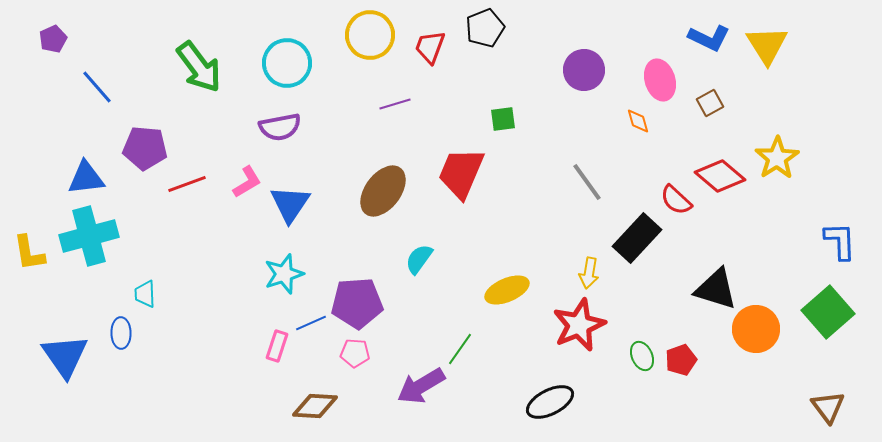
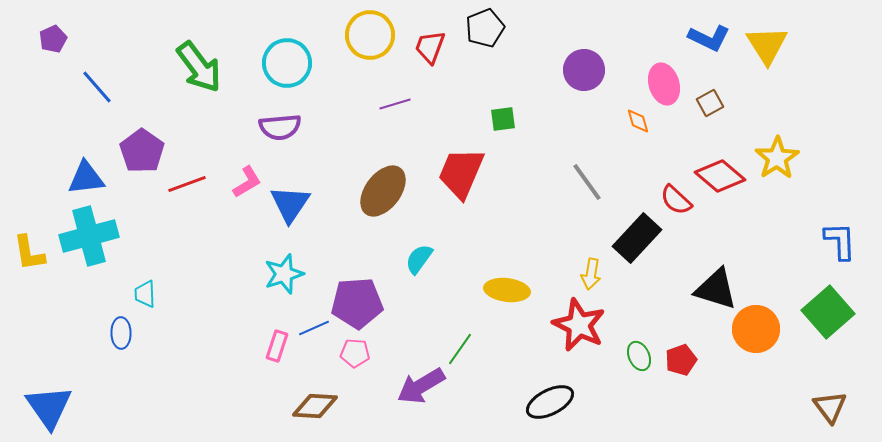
pink ellipse at (660, 80): moved 4 px right, 4 px down
purple semicircle at (280, 127): rotated 6 degrees clockwise
purple pentagon at (145, 148): moved 3 px left, 3 px down; rotated 30 degrees clockwise
yellow arrow at (589, 273): moved 2 px right, 1 px down
yellow ellipse at (507, 290): rotated 30 degrees clockwise
blue line at (311, 323): moved 3 px right, 5 px down
red star at (579, 325): rotated 24 degrees counterclockwise
blue triangle at (65, 356): moved 16 px left, 51 px down
green ellipse at (642, 356): moved 3 px left
brown triangle at (828, 407): moved 2 px right
